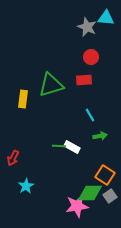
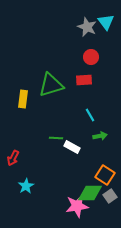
cyan triangle: moved 4 px down; rotated 48 degrees clockwise
green line: moved 3 px left, 8 px up
